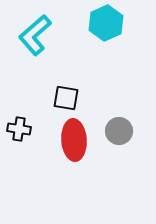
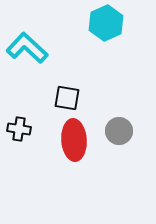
cyan L-shape: moved 8 px left, 13 px down; rotated 84 degrees clockwise
black square: moved 1 px right
